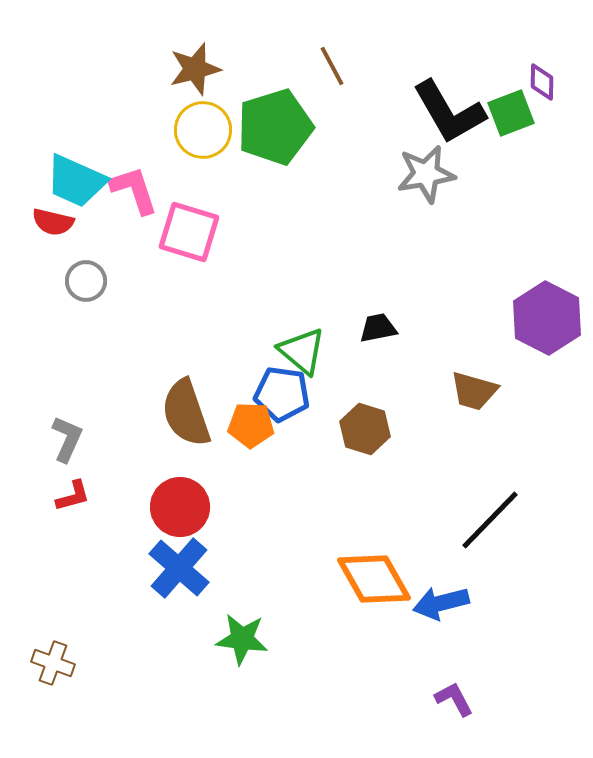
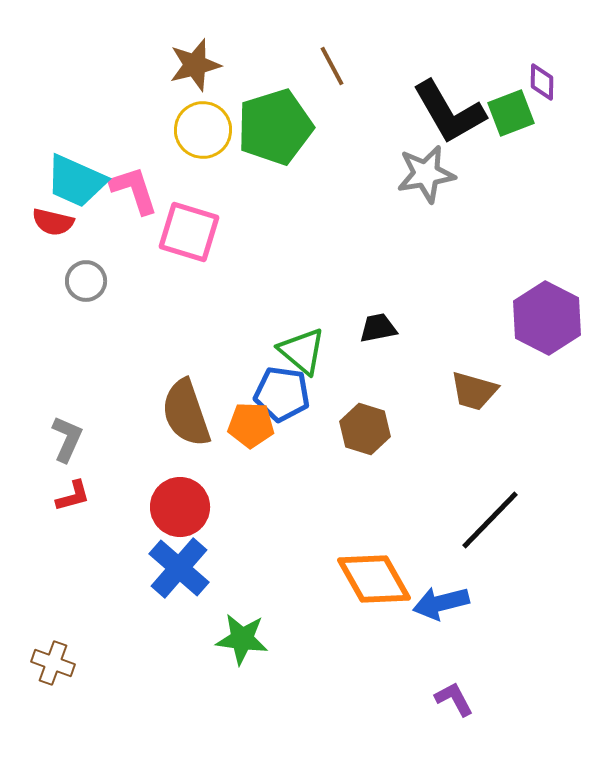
brown star: moved 4 px up
